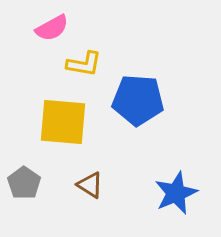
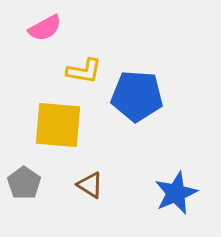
pink semicircle: moved 7 px left
yellow L-shape: moved 7 px down
blue pentagon: moved 1 px left, 4 px up
yellow square: moved 5 px left, 3 px down
